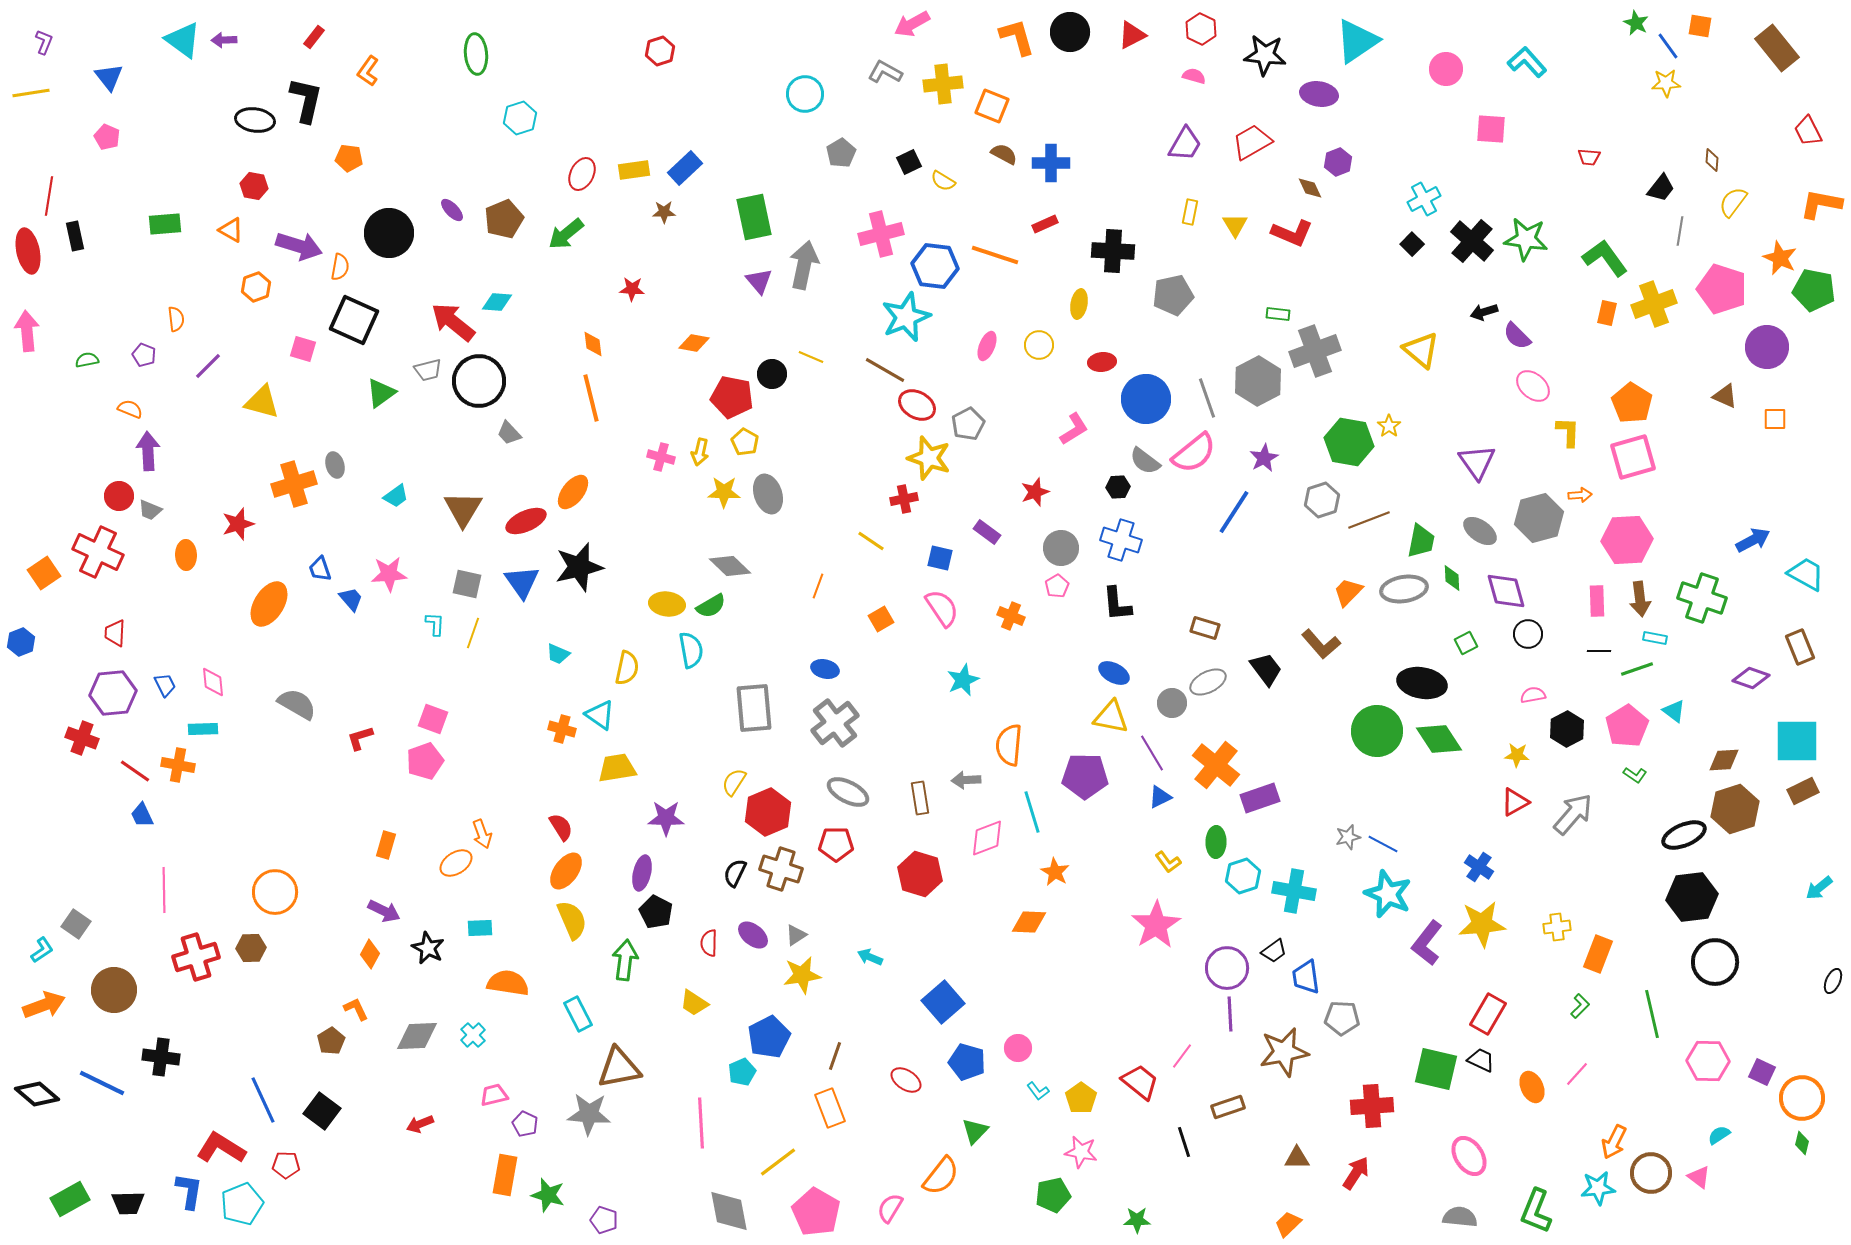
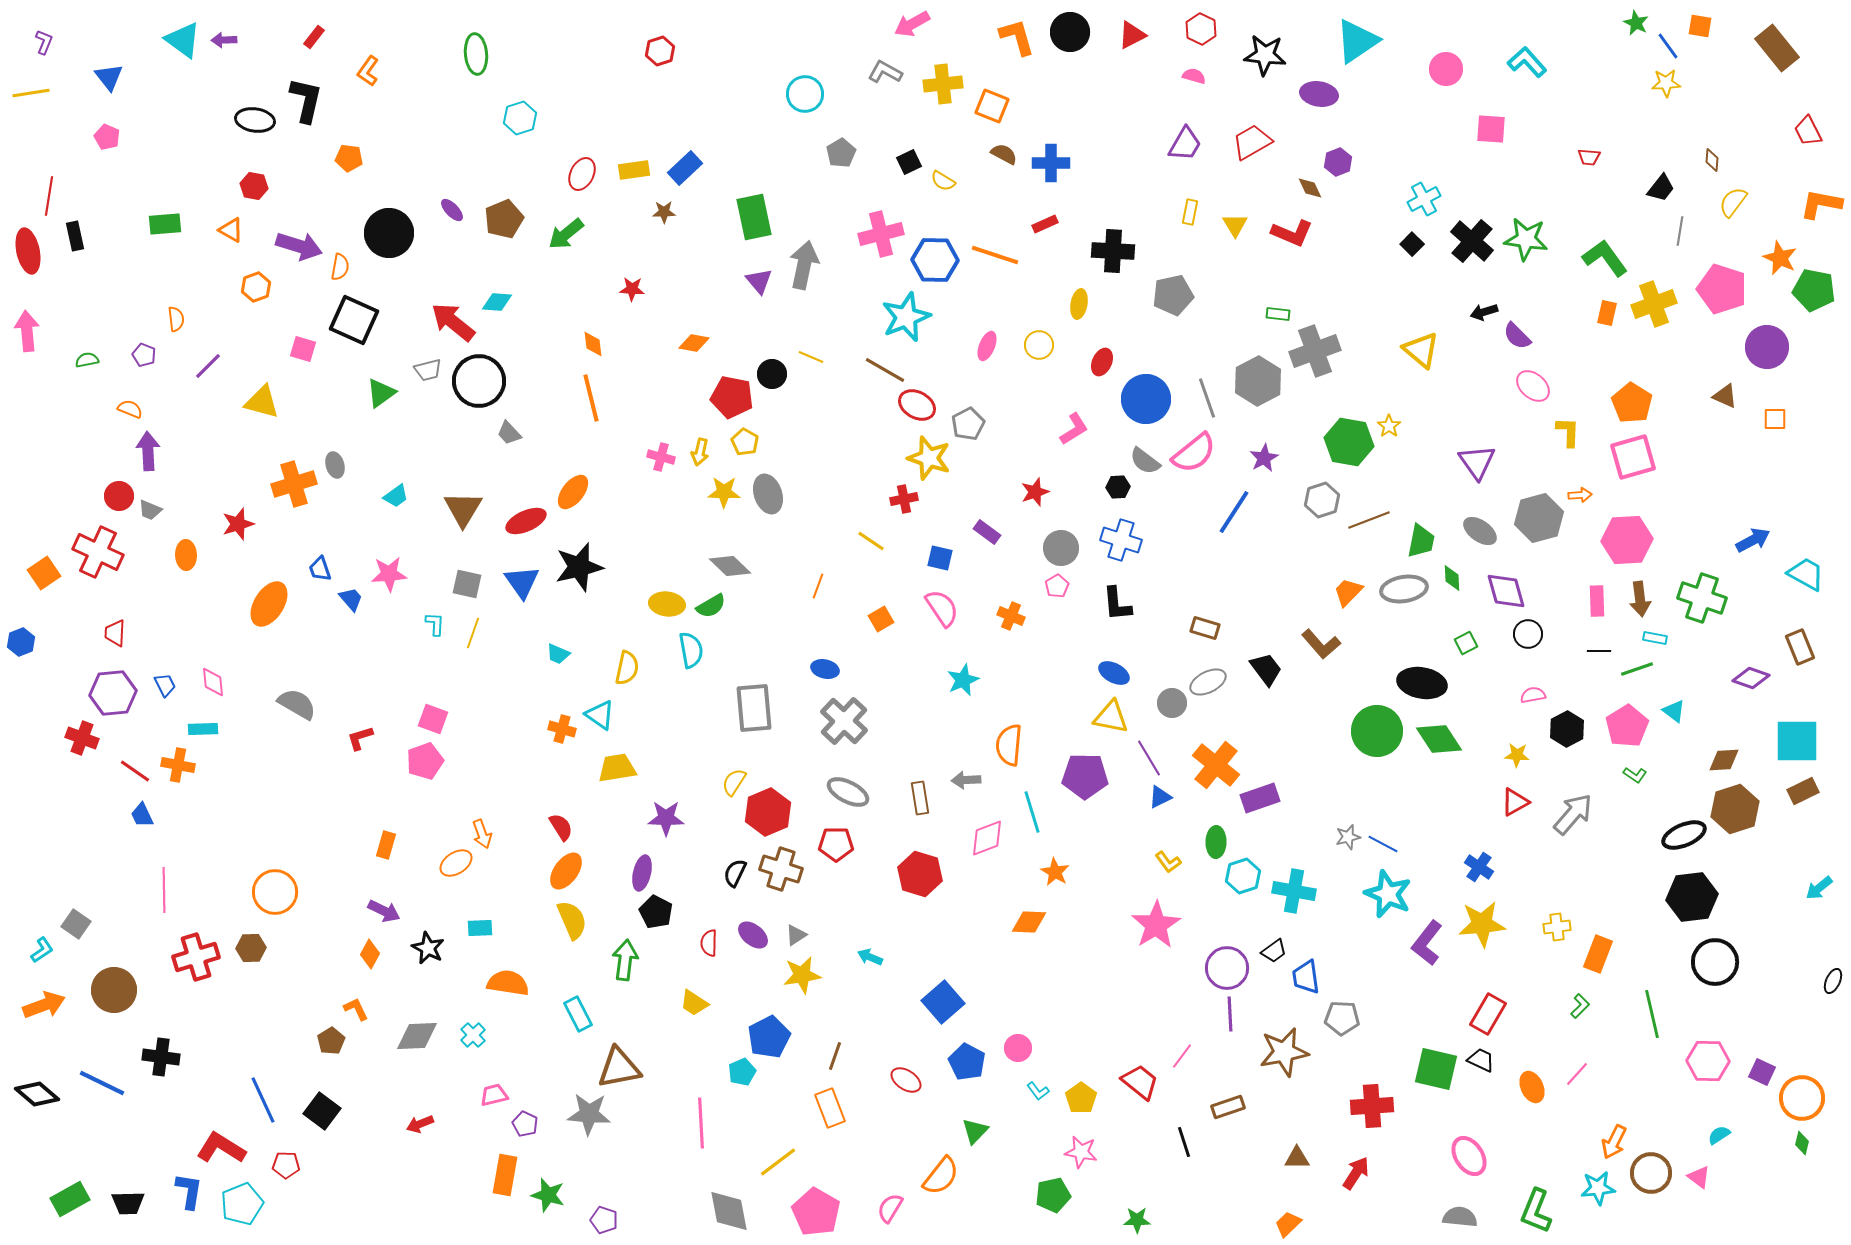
blue hexagon at (935, 266): moved 6 px up; rotated 6 degrees counterclockwise
red ellipse at (1102, 362): rotated 60 degrees counterclockwise
gray cross at (835, 723): moved 9 px right, 2 px up; rotated 9 degrees counterclockwise
purple line at (1152, 753): moved 3 px left, 5 px down
blue pentagon at (967, 1062): rotated 12 degrees clockwise
